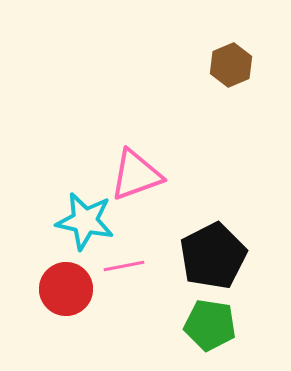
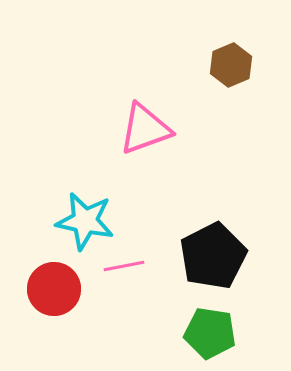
pink triangle: moved 9 px right, 46 px up
red circle: moved 12 px left
green pentagon: moved 8 px down
